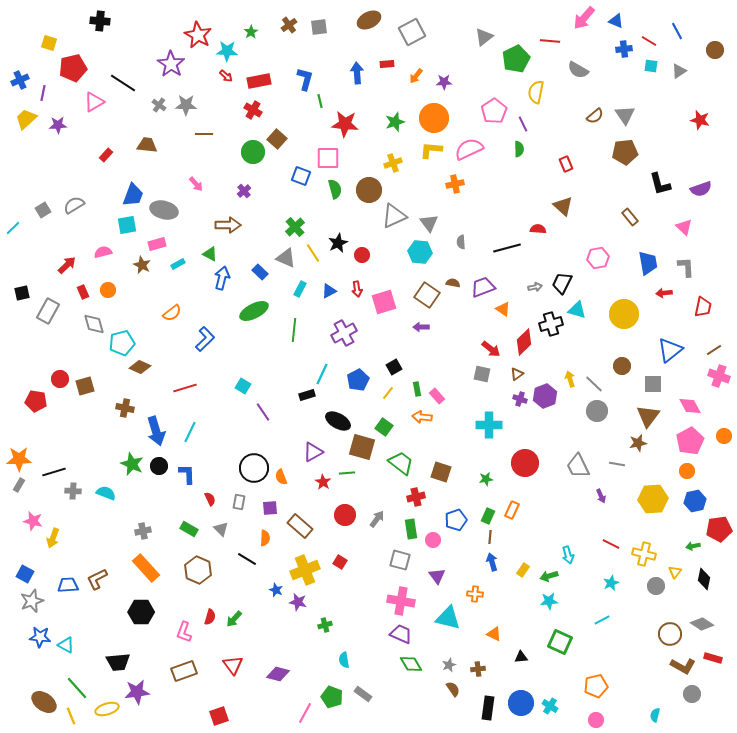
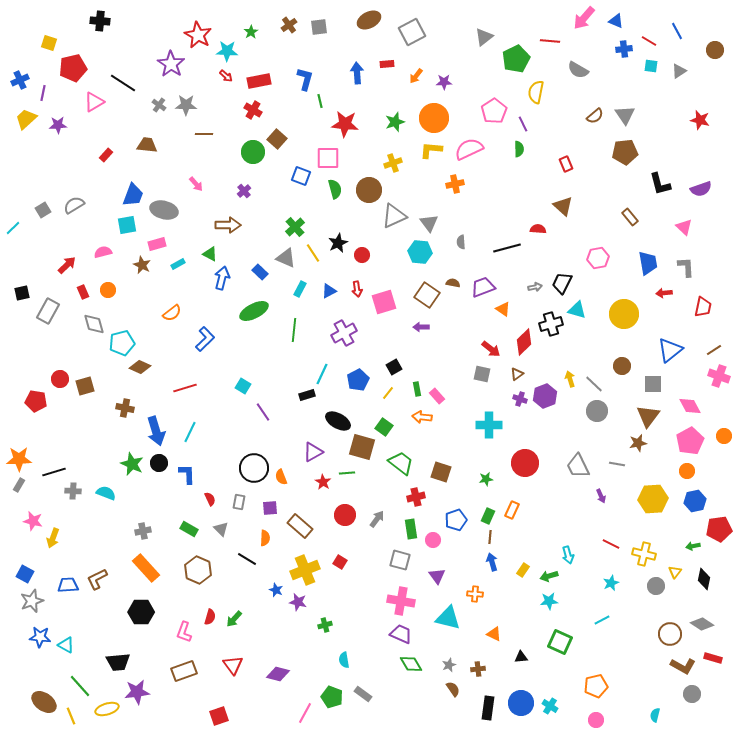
black circle at (159, 466): moved 3 px up
green line at (77, 688): moved 3 px right, 2 px up
